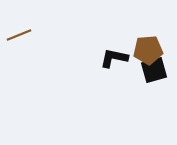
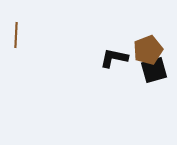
brown line: moved 3 px left; rotated 65 degrees counterclockwise
brown pentagon: rotated 16 degrees counterclockwise
